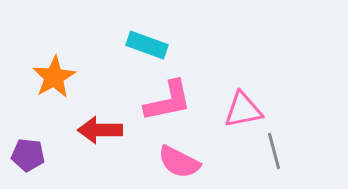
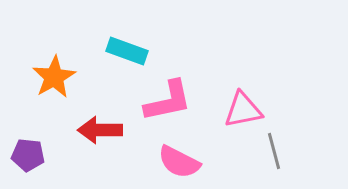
cyan rectangle: moved 20 px left, 6 px down
